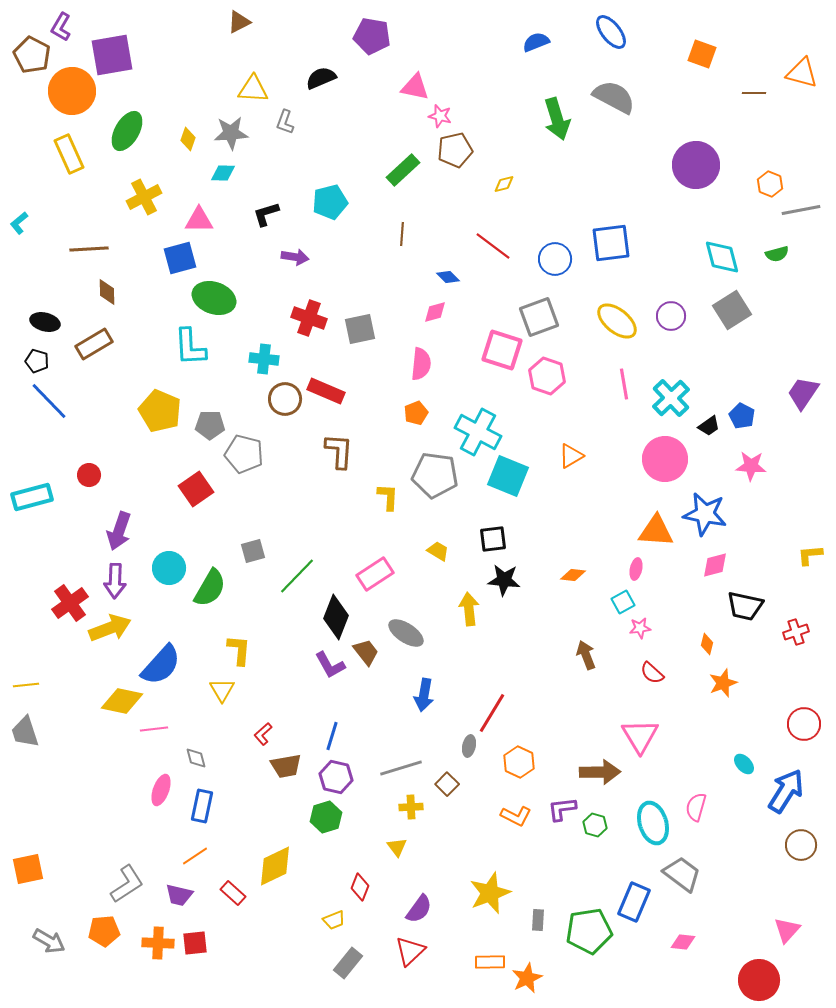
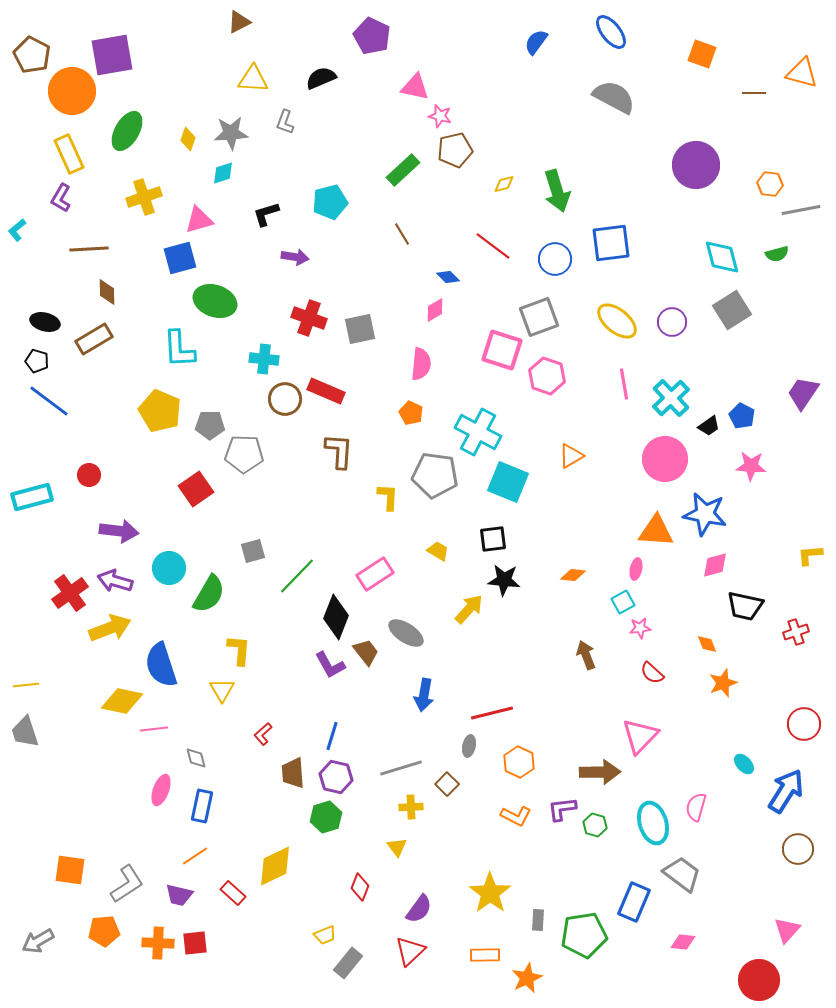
purple L-shape at (61, 27): moved 171 px down
purple pentagon at (372, 36): rotated 15 degrees clockwise
blue semicircle at (536, 42): rotated 32 degrees counterclockwise
yellow triangle at (253, 89): moved 10 px up
green arrow at (557, 119): moved 72 px down
cyan diamond at (223, 173): rotated 20 degrees counterclockwise
orange hexagon at (770, 184): rotated 15 degrees counterclockwise
yellow cross at (144, 197): rotated 8 degrees clockwise
pink triangle at (199, 220): rotated 16 degrees counterclockwise
cyan L-shape at (19, 223): moved 2 px left, 7 px down
brown line at (402, 234): rotated 35 degrees counterclockwise
green ellipse at (214, 298): moved 1 px right, 3 px down
pink diamond at (435, 312): moved 2 px up; rotated 15 degrees counterclockwise
purple circle at (671, 316): moved 1 px right, 6 px down
brown rectangle at (94, 344): moved 5 px up
cyan L-shape at (190, 347): moved 11 px left, 2 px down
blue line at (49, 401): rotated 9 degrees counterclockwise
orange pentagon at (416, 413): moved 5 px left; rotated 25 degrees counterclockwise
gray pentagon at (244, 454): rotated 12 degrees counterclockwise
cyan square at (508, 476): moved 6 px down
purple arrow at (119, 531): rotated 102 degrees counterclockwise
purple arrow at (115, 581): rotated 104 degrees clockwise
green semicircle at (210, 588): moved 1 px left, 6 px down
red cross at (70, 603): moved 10 px up
yellow arrow at (469, 609): rotated 48 degrees clockwise
orange diamond at (707, 644): rotated 35 degrees counterclockwise
blue semicircle at (161, 665): rotated 120 degrees clockwise
red line at (492, 713): rotated 45 degrees clockwise
pink triangle at (640, 736): rotated 15 degrees clockwise
brown trapezoid at (286, 766): moved 7 px right, 7 px down; rotated 96 degrees clockwise
brown circle at (801, 845): moved 3 px left, 4 px down
orange square at (28, 869): moved 42 px right, 1 px down; rotated 20 degrees clockwise
yellow star at (490, 893): rotated 15 degrees counterclockwise
yellow trapezoid at (334, 920): moved 9 px left, 15 px down
green pentagon at (589, 931): moved 5 px left, 4 px down
gray arrow at (49, 941): moved 11 px left; rotated 120 degrees clockwise
orange rectangle at (490, 962): moved 5 px left, 7 px up
